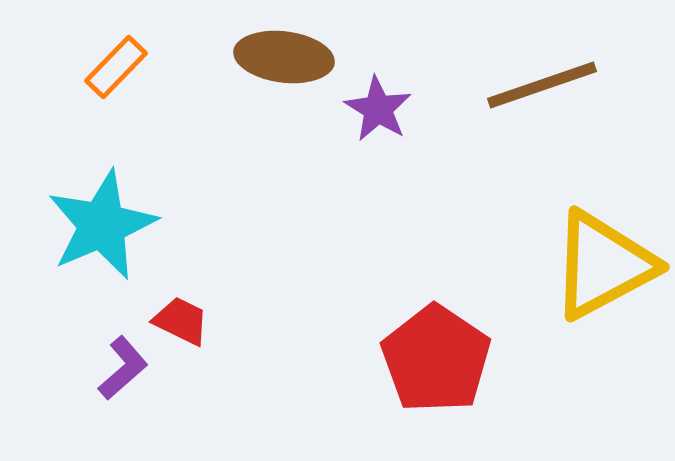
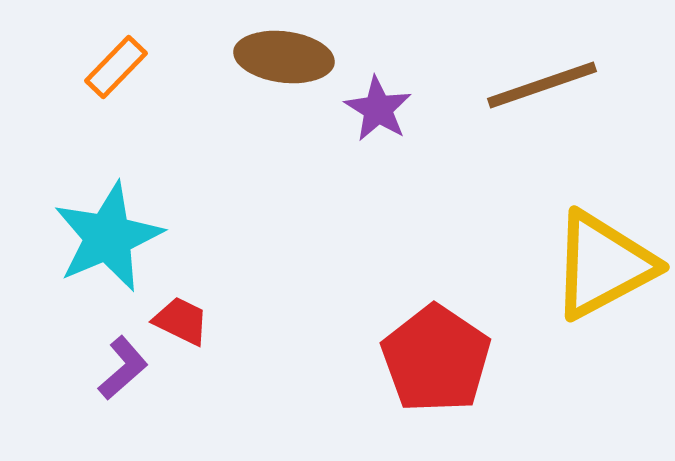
cyan star: moved 6 px right, 12 px down
